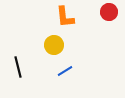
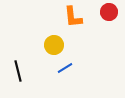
orange L-shape: moved 8 px right
black line: moved 4 px down
blue line: moved 3 px up
